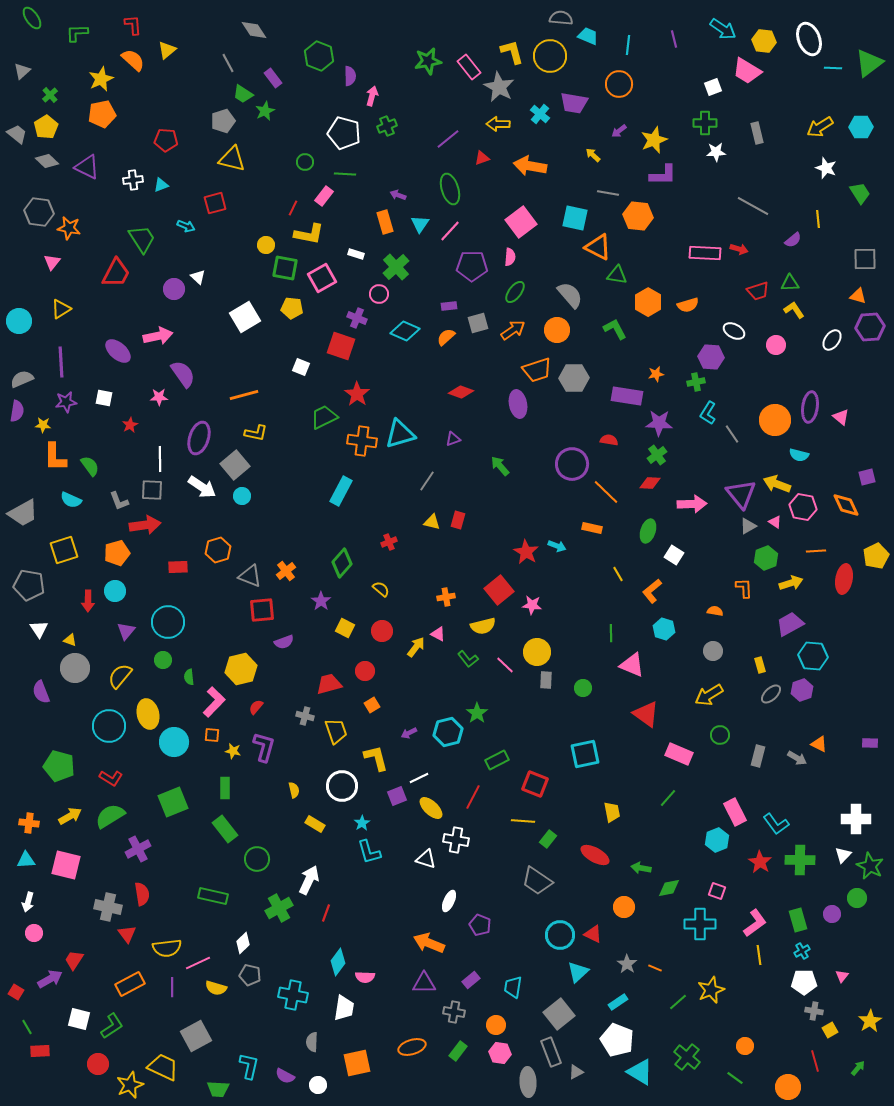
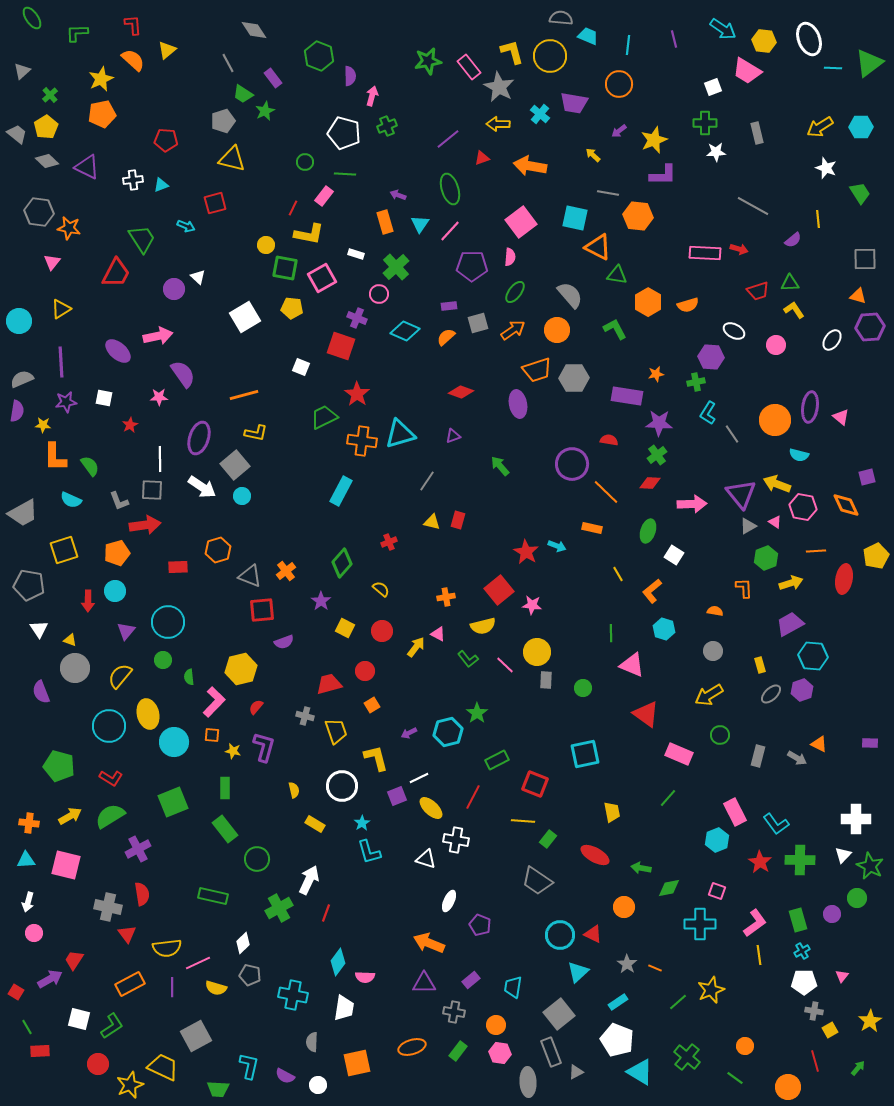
purple triangle at (453, 439): moved 3 px up
